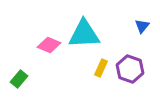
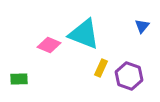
cyan triangle: rotated 24 degrees clockwise
purple hexagon: moved 1 px left, 7 px down
green rectangle: rotated 48 degrees clockwise
